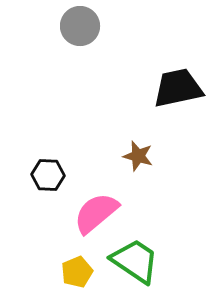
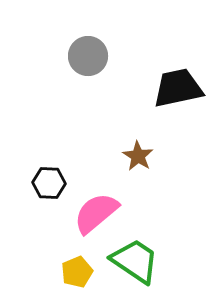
gray circle: moved 8 px right, 30 px down
brown star: rotated 16 degrees clockwise
black hexagon: moved 1 px right, 8 px down
